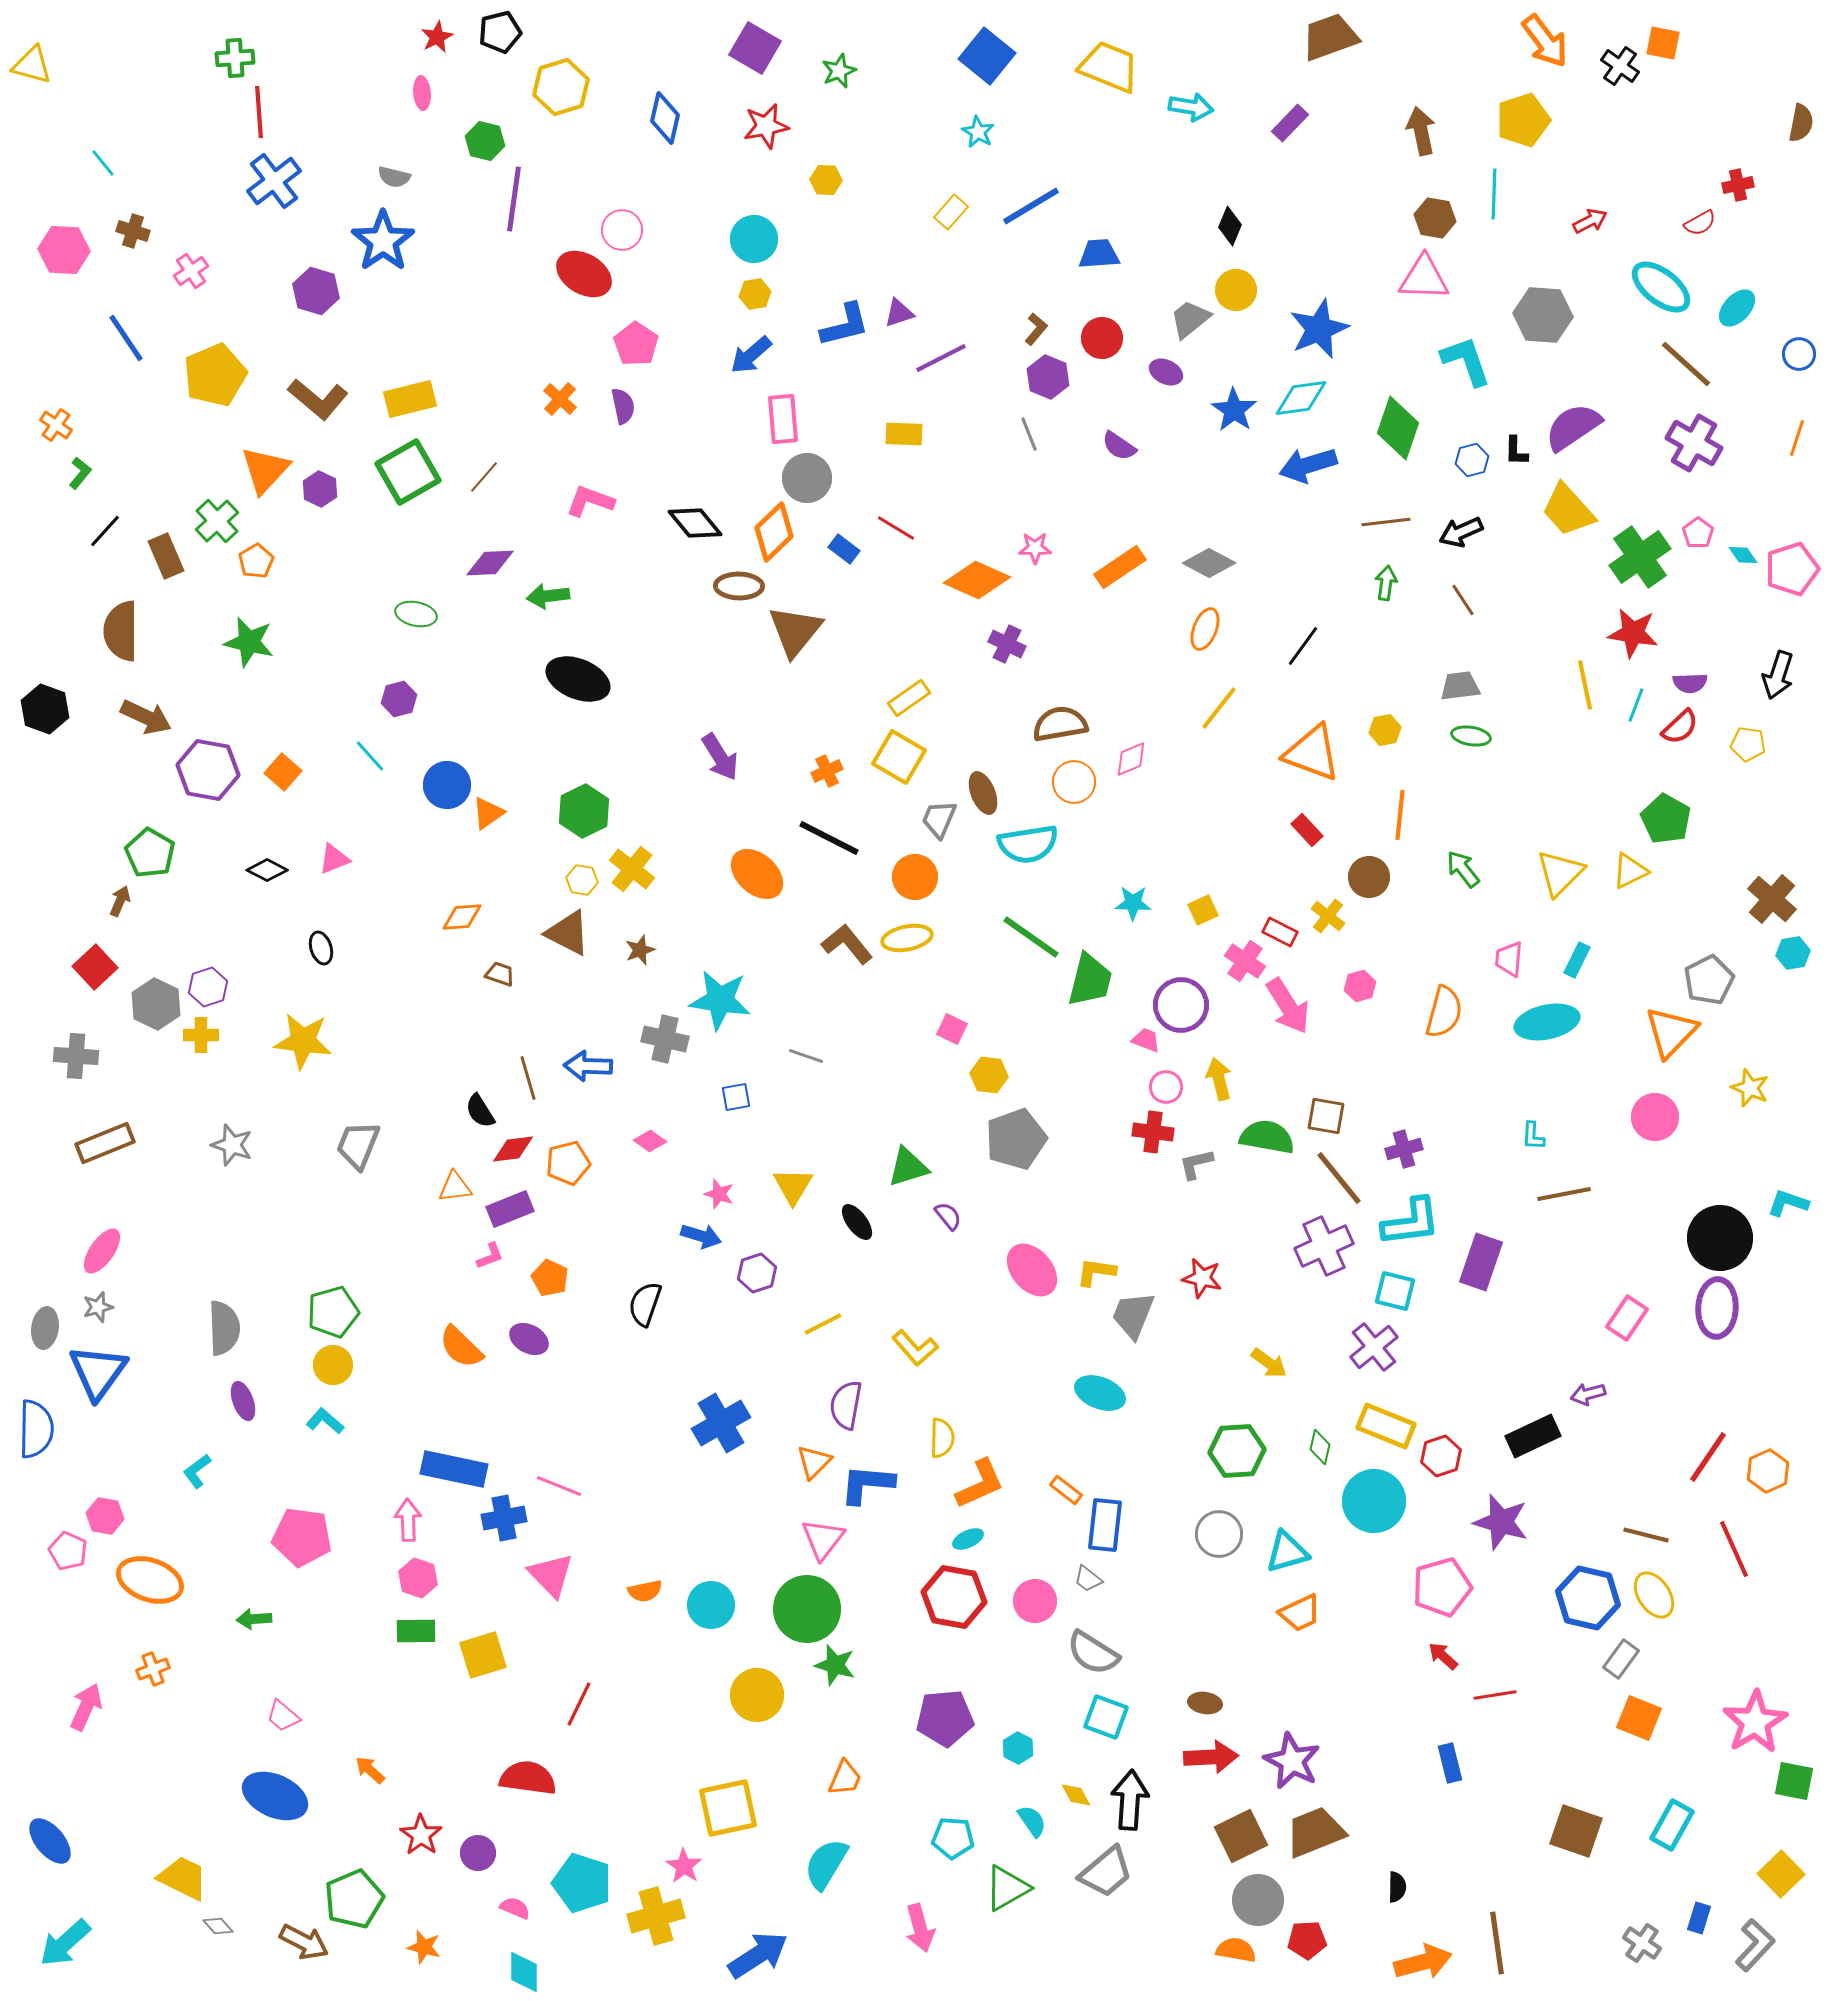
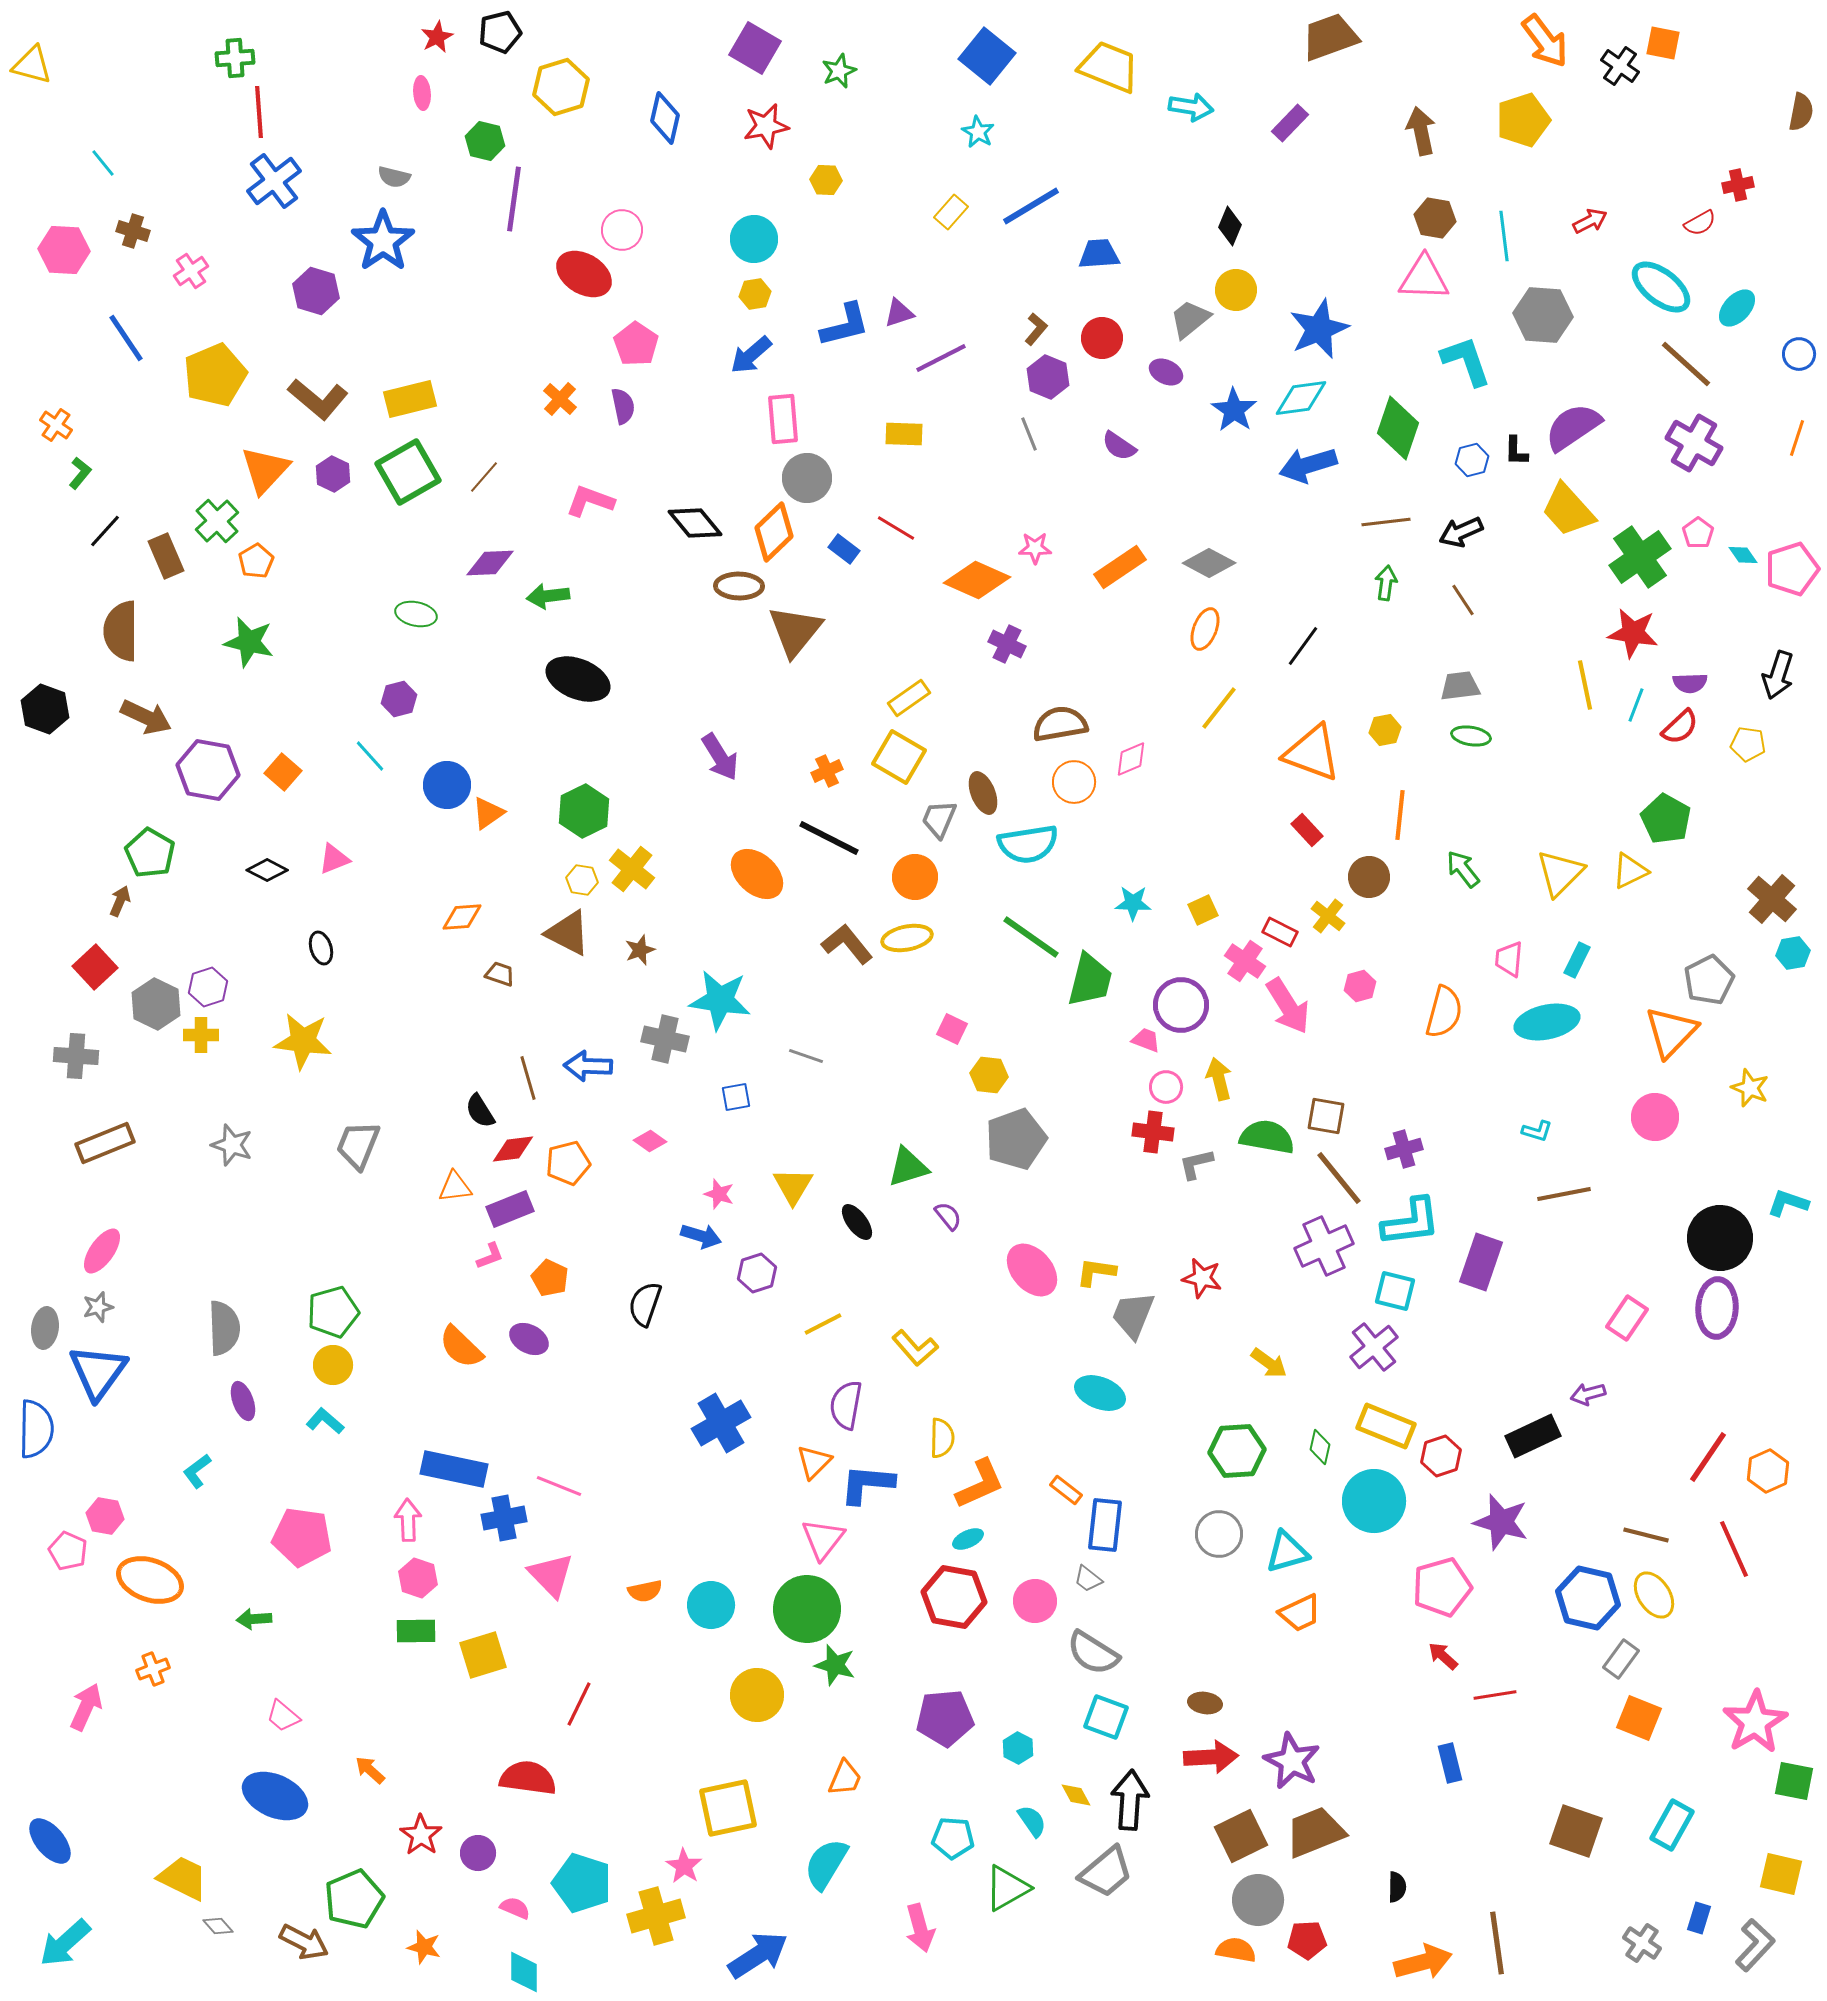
brown semicircle at (1801, 123): moved 11 px up
cyan line at (1494, 194): moved 10 px right, 42 px down; rotated 9 degrees counterclockwise
purple hexagon at (320, 489): moved 13 px right, 15 px up
cyan L-shape at (1533, 1136): moved 4 px right, 5 px up; rotated 76 degrees counterclockwise
yellow square at (1781, 1874): rotated 33 degrees counterclockwise
